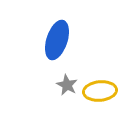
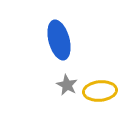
blue ellipse: moved 2 px right; rotated 33 degrees counterclockwise
